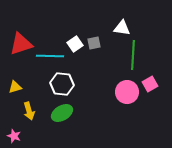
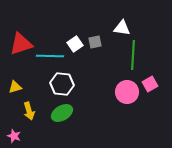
gray square: moved 1 px right, 1 px up
